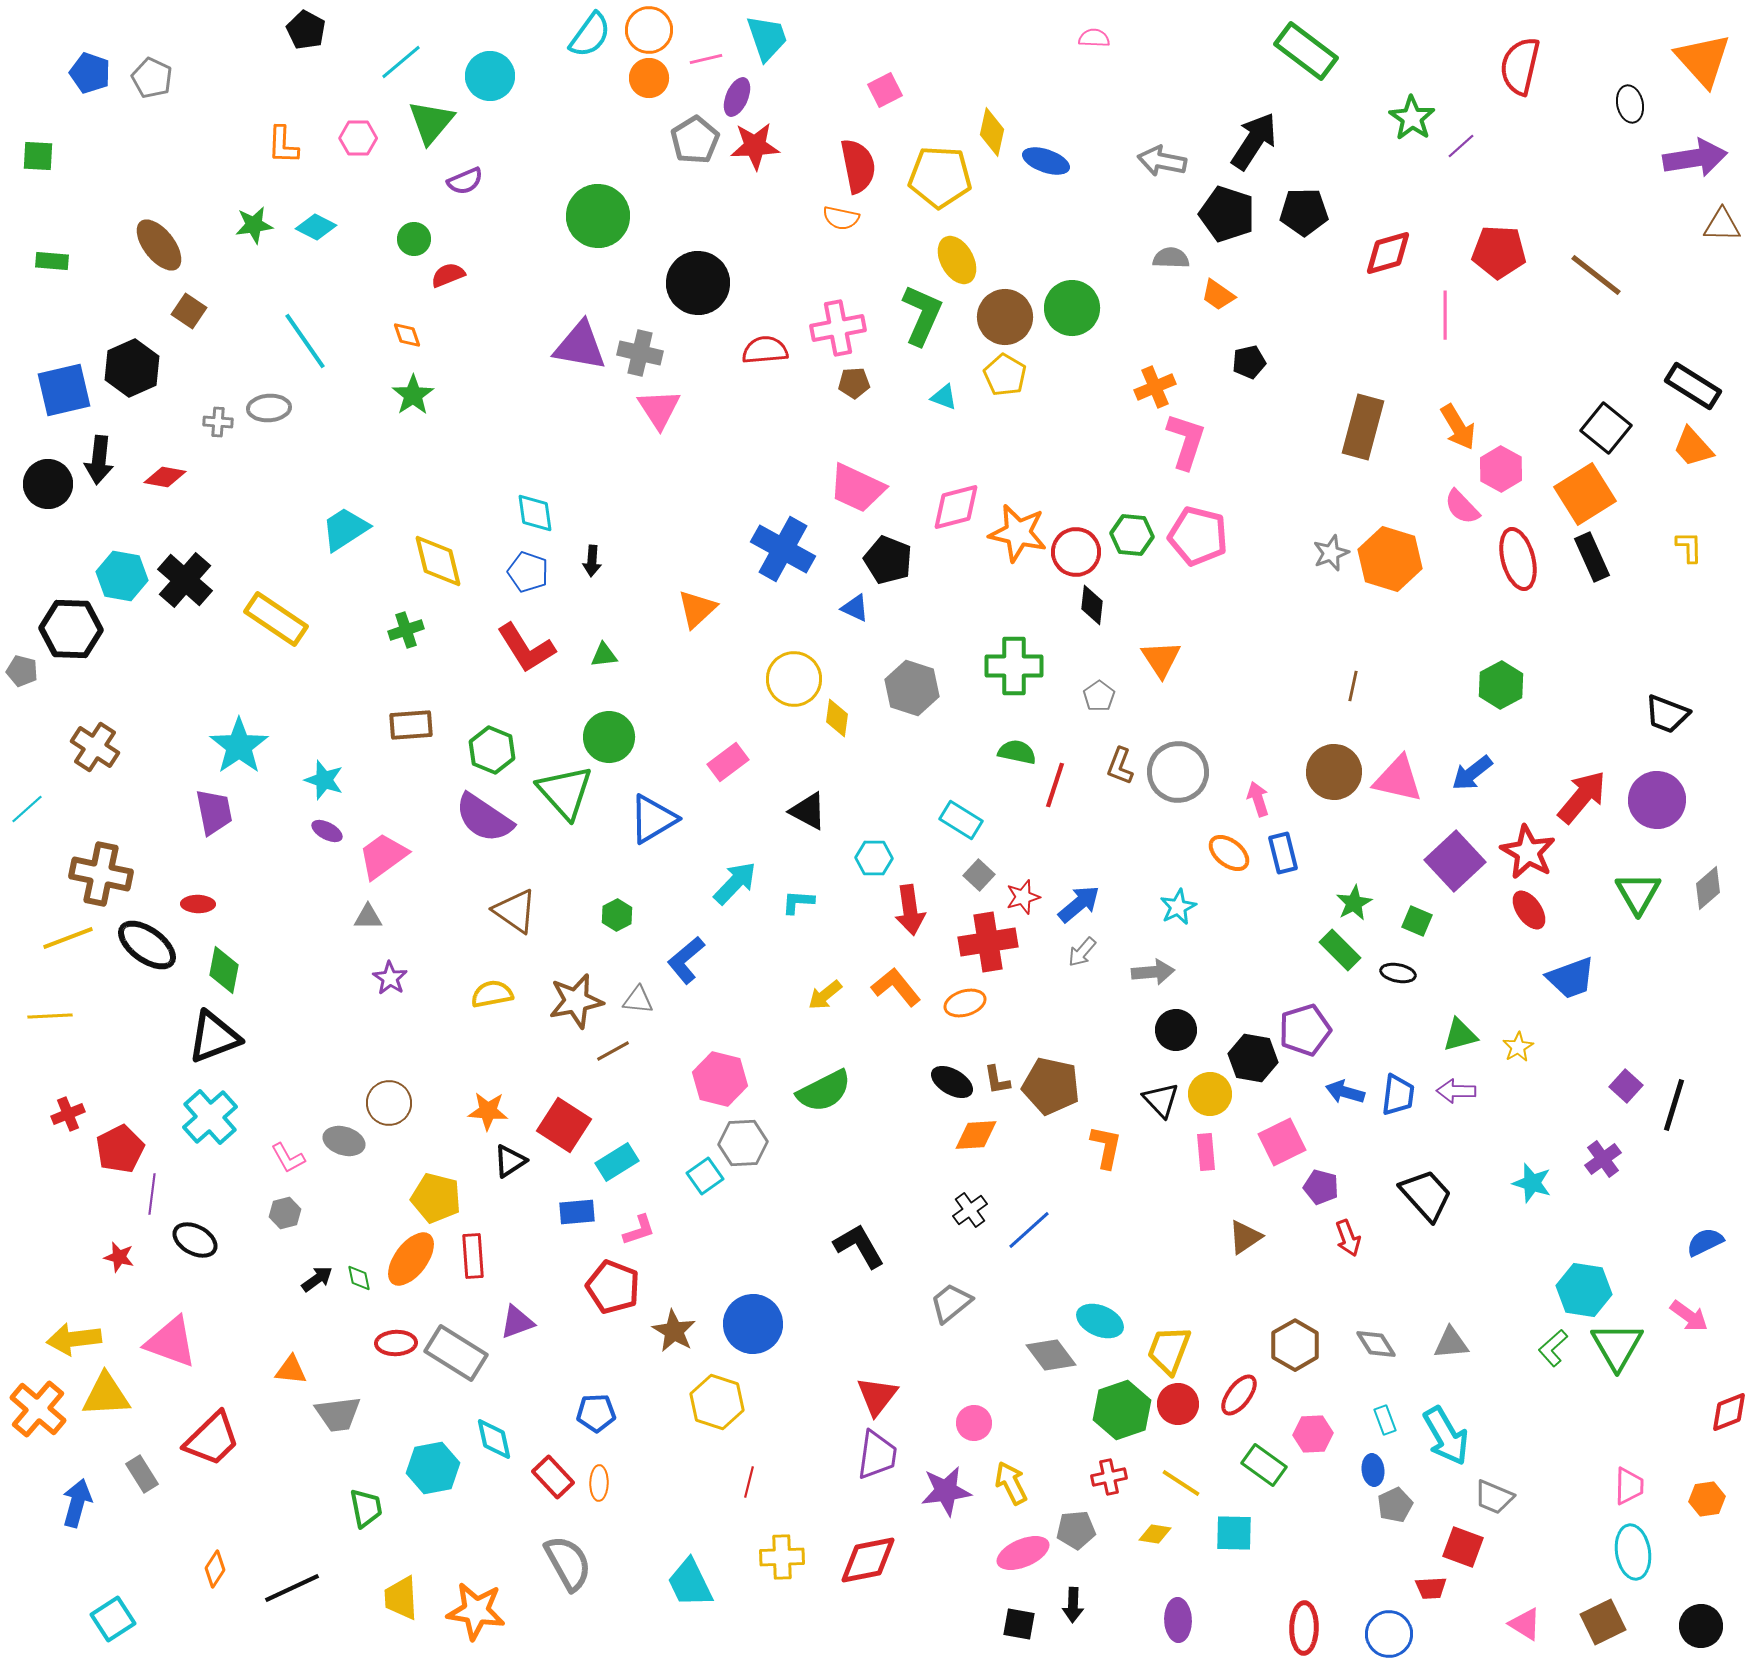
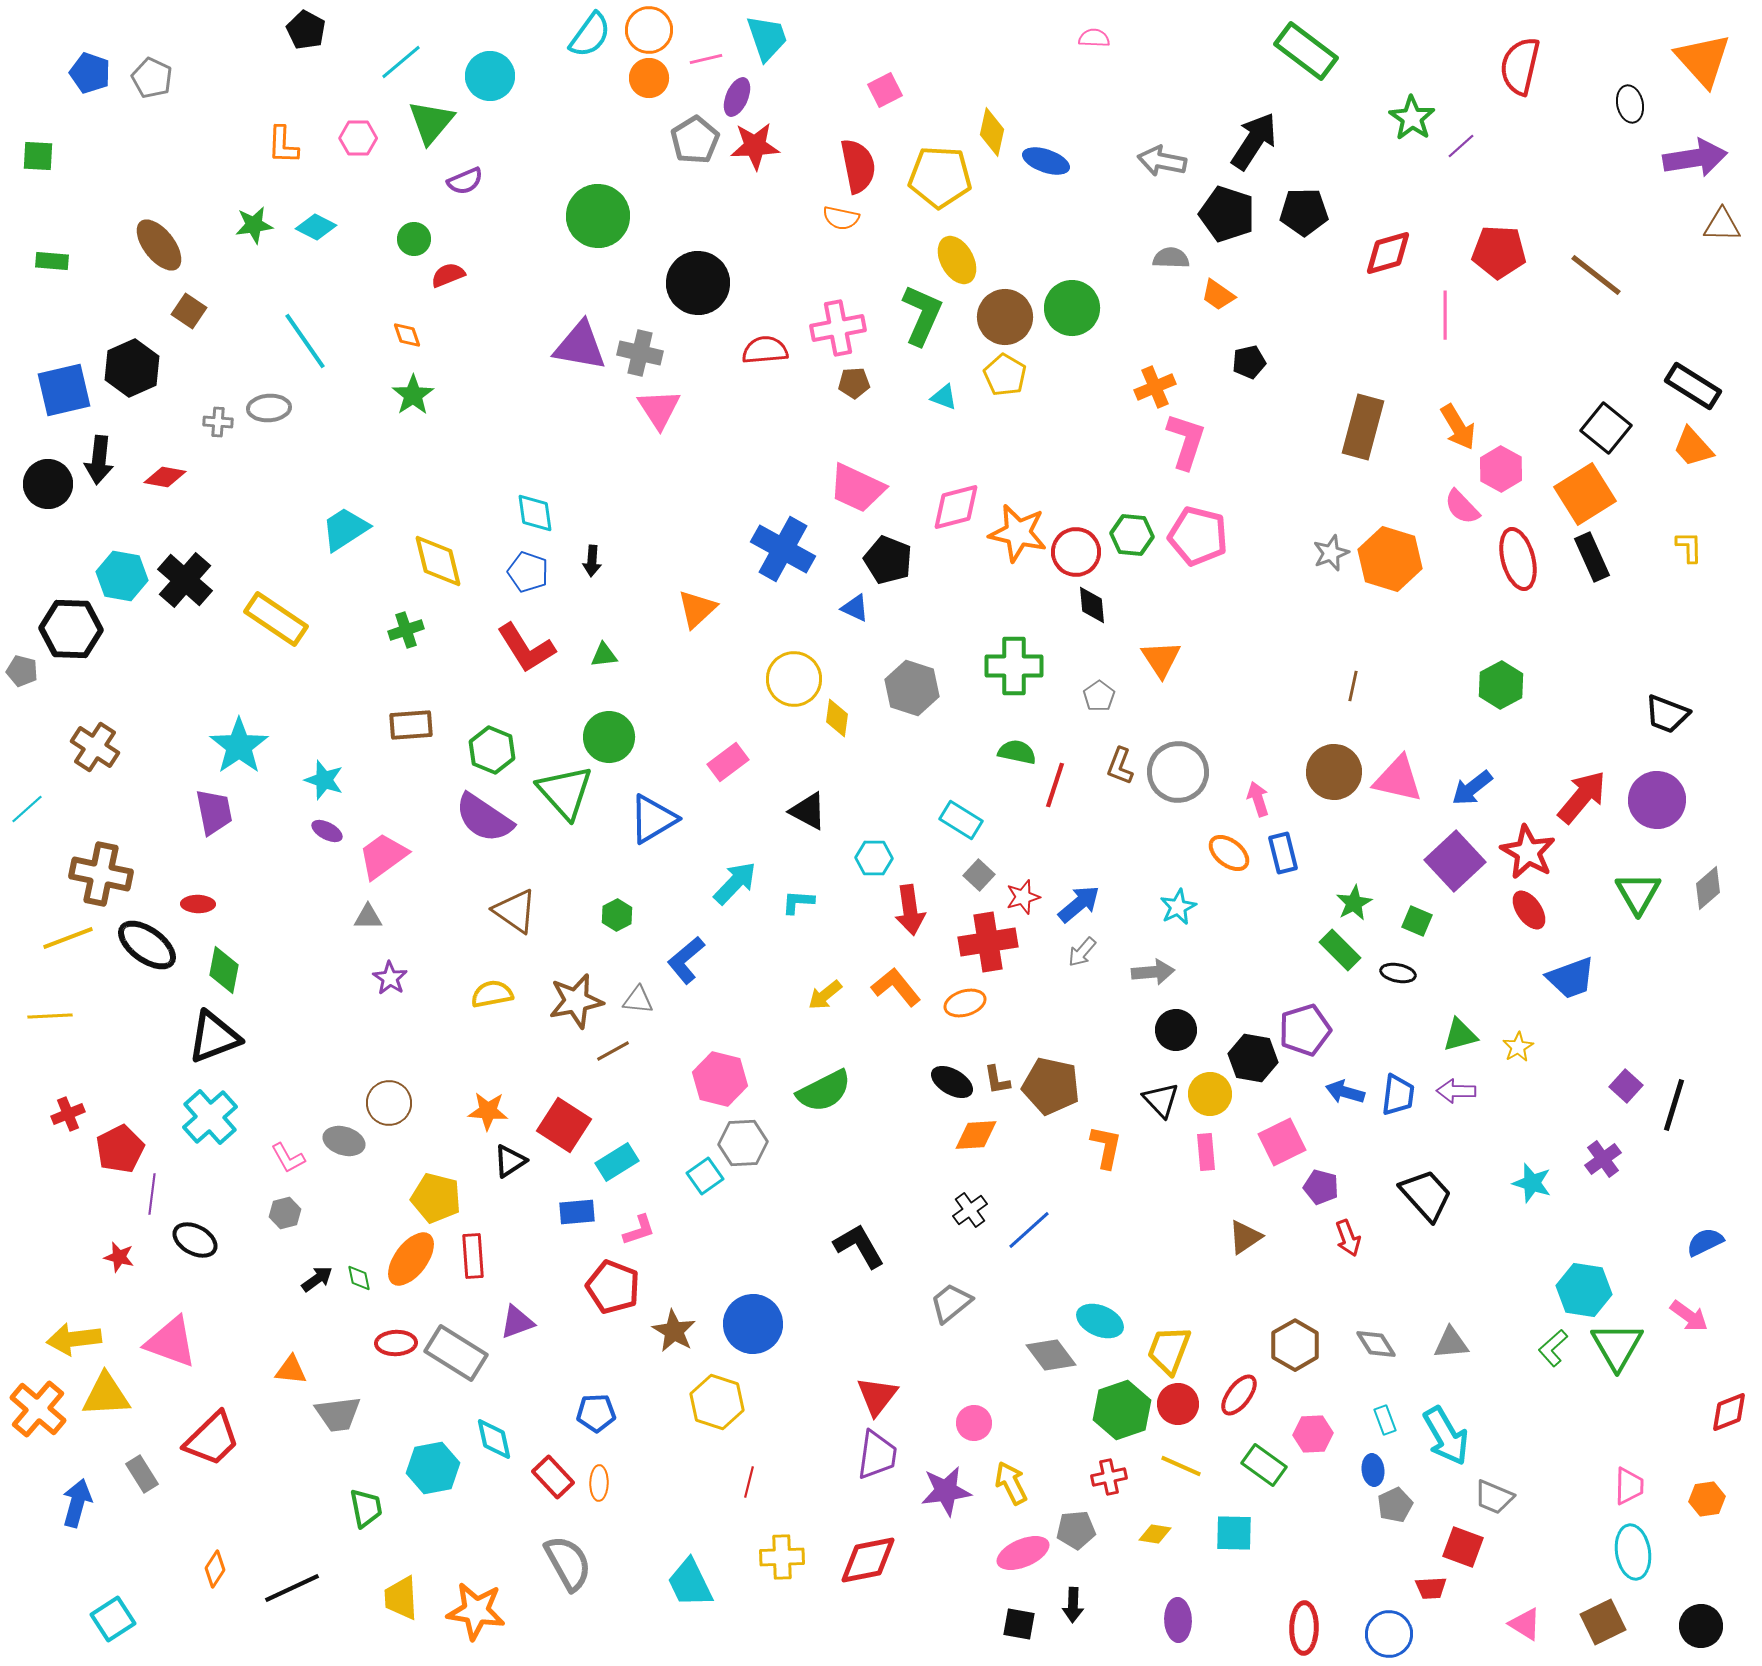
black diamond at (1092, 605): rotated 12 degrees counterclockwise
blue arrow at (1472, 773): moved 15 px down
yellow line at (1181, 1483): moved 17 px up; rotated 9 degrees counterclockwise
